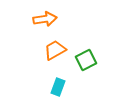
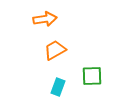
green square: moved 6 px right, 16 px down; rotated 25 degrees clockwise
